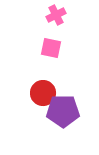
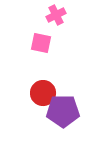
pink square: moved 10 px left, 5 px up
